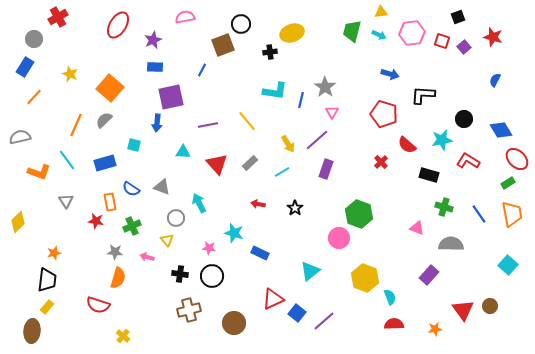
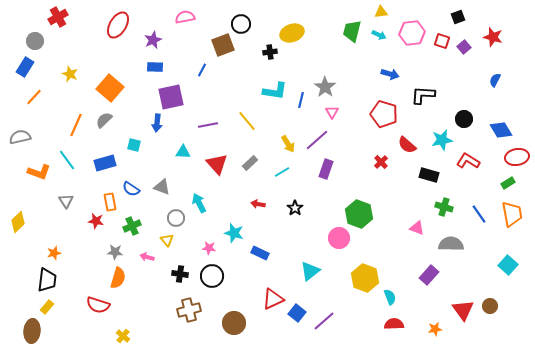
gray circle at (34, 39): moved 1 px right, 2 px down
red ellipse at (517, 159): moved 2 px up; rotated 55 degrees counterclockwise
